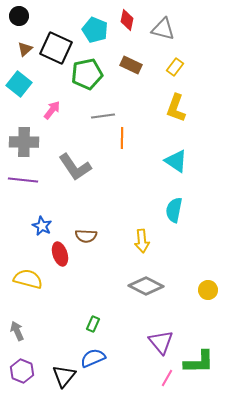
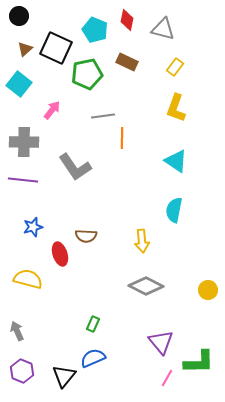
brown rectangle: moved 4 px left, 3 px up
blue star: moved 9 px left, 1 px down; rotated 30 degrees clockwise
